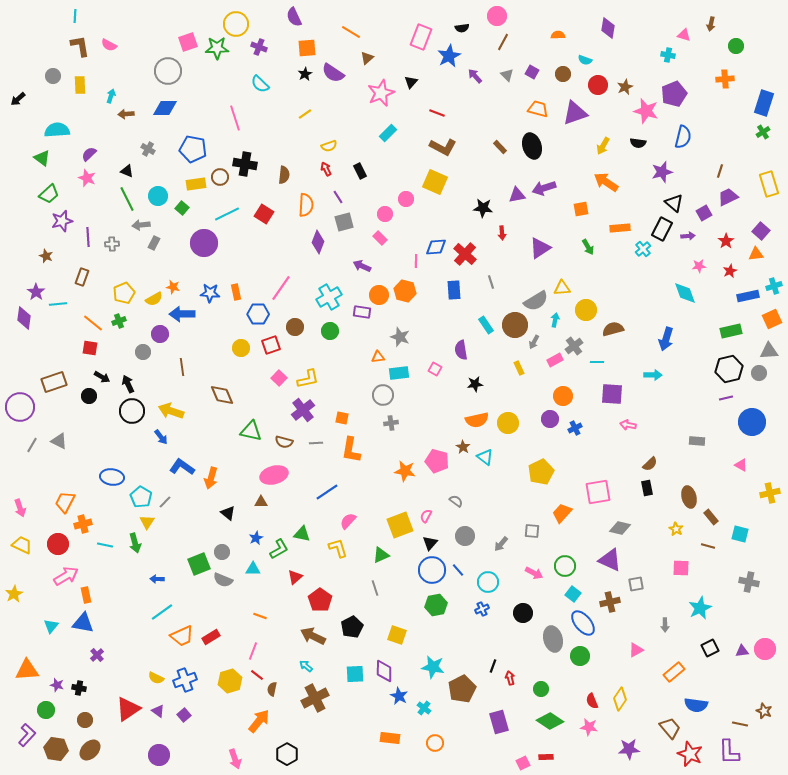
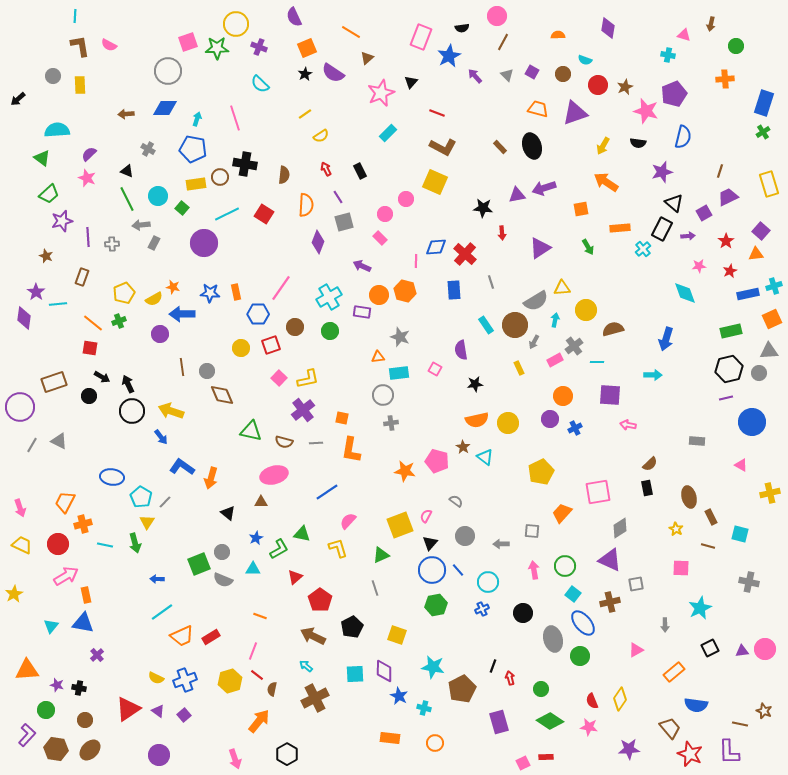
orange square at (307, 48): rotated 18 degrees counterclockwise
cyan arrow at (111, 96): moved 86 px right, 23 px down
yellow semicircle at (329, 146): moved 8 px left, 10 px up; rotated 14 degrees counterclockwise
blue rectangle at (748, 296): moved 2 px up
gray circle at (143, 352): moved 64 px right, 19 px down
purple square at (612, 394): moved 2 px left, 1 px down
brown rectangle at (711, 517): rotated 14 degrees clockwise
gray diamond at (620, 528): rotated 45 degrees counterclockwise
gray arrow at (501, 544): rotated 49 degrees clockwise
pink arrow at (534, 573): moved 3 px up; rotated 126 degrees counterclockwise
cyan cross at (424, 708): rotated 24 degrees counterclockwise
